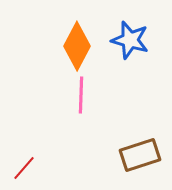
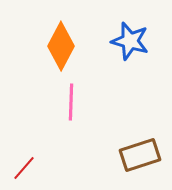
blue star: moved 1 px down
orange diamond: moved 16 px left
pink line: moved 10 px left, 7 px down
